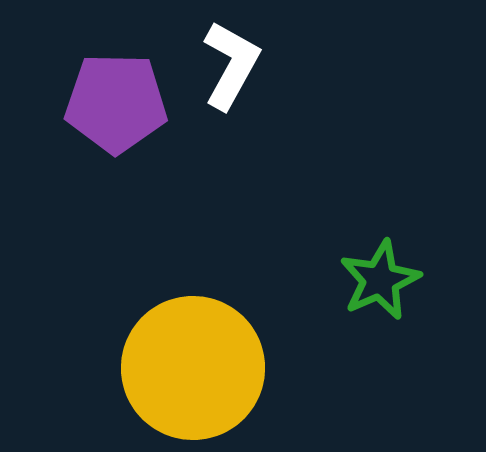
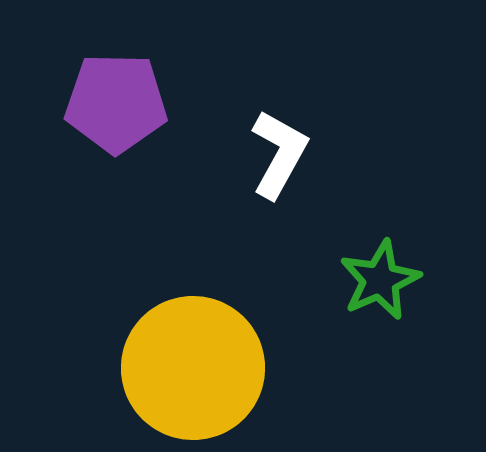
white L-shape: moved 48 px right, 89 px down
